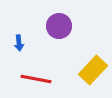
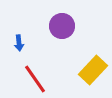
purple circle: moved 3 px right
red line: moved 1 px left; rotated 44 degrees clockwise
